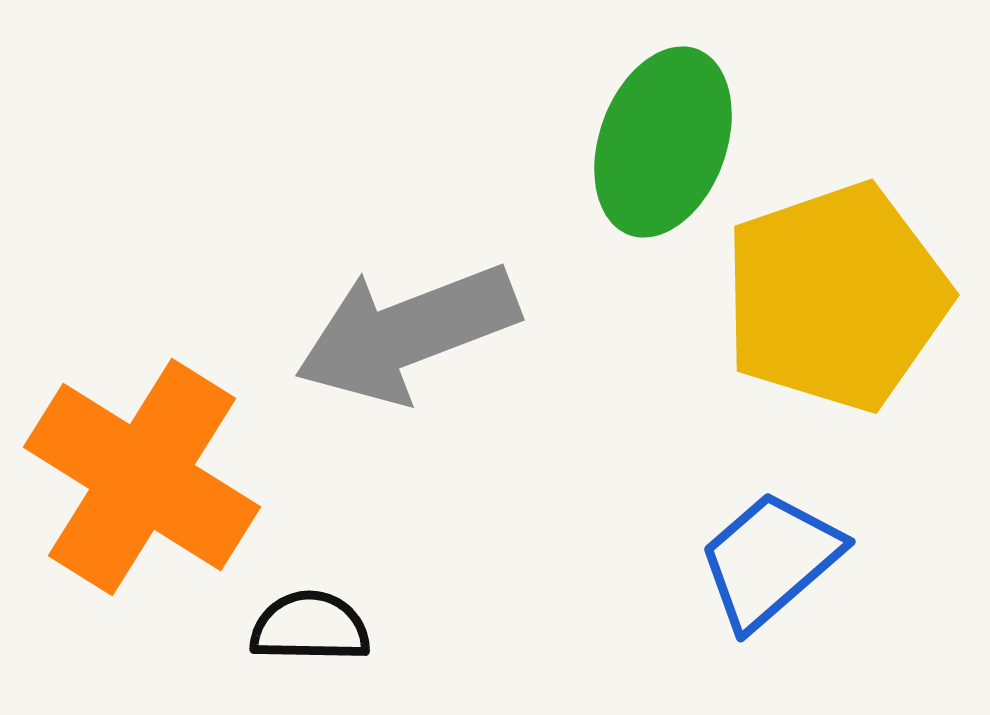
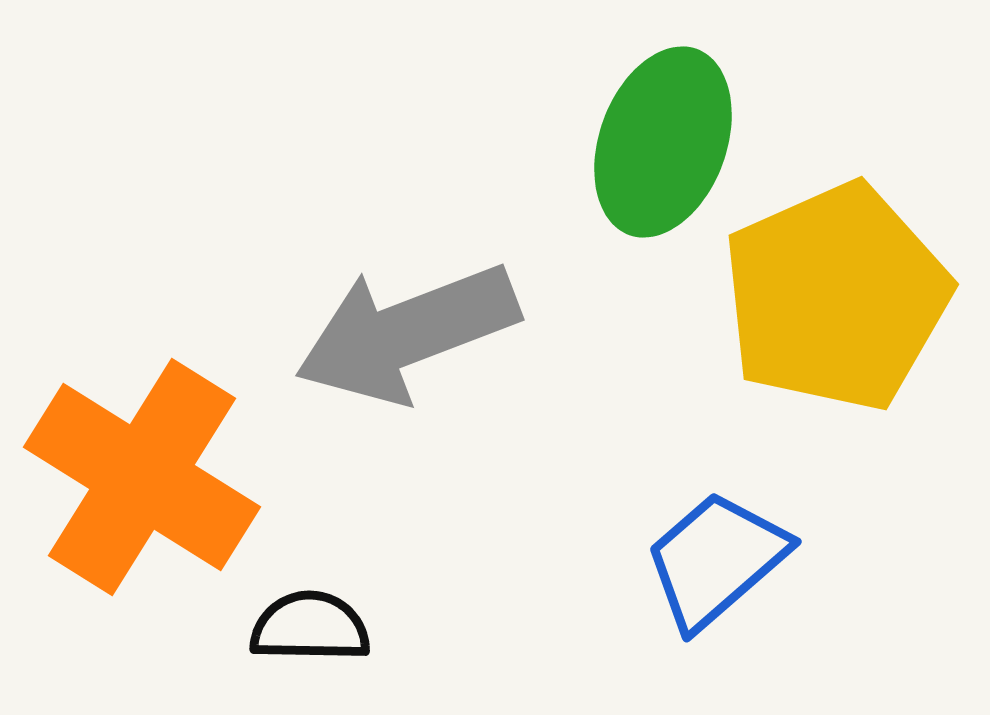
yellow pentagon: rotated 5 degrees counterclockwise
blue trapezoid: moved 54 px left
